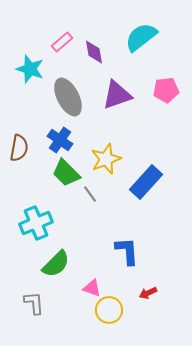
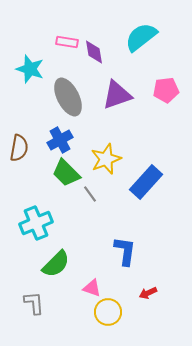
pink rectangle: moved 5 px right; rotated 50 degrees clockwise
blue cross: rotated 25 degrees clockwise
blue L-shape: moved 2 px left; rotated 12 degrees clockwise
yellow circle: moved 1 px left, 2 px down
